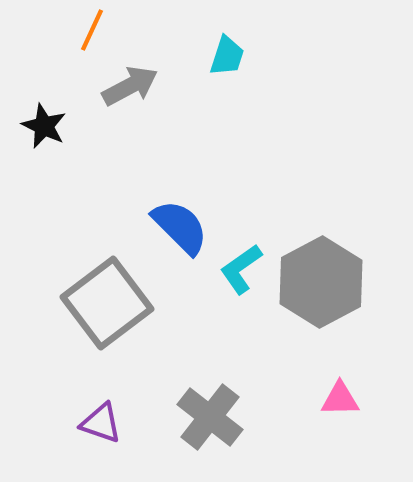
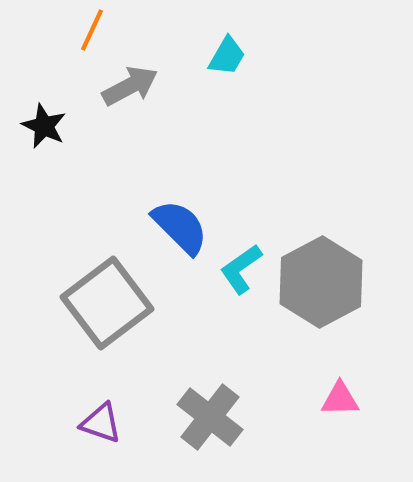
cyan trapezoid: rotated 12 degrees clockwise
